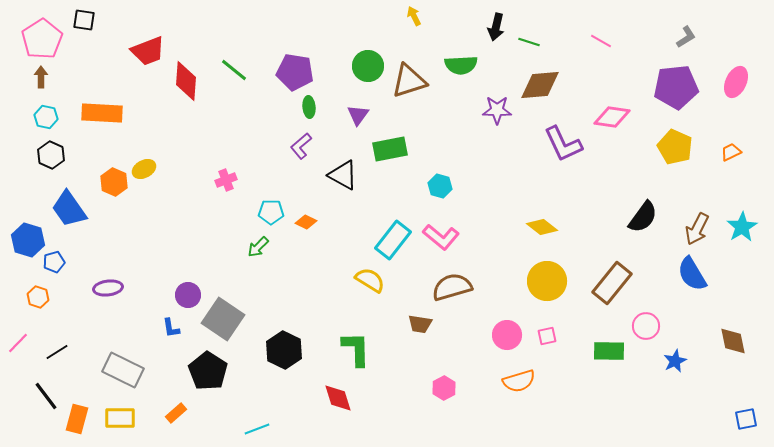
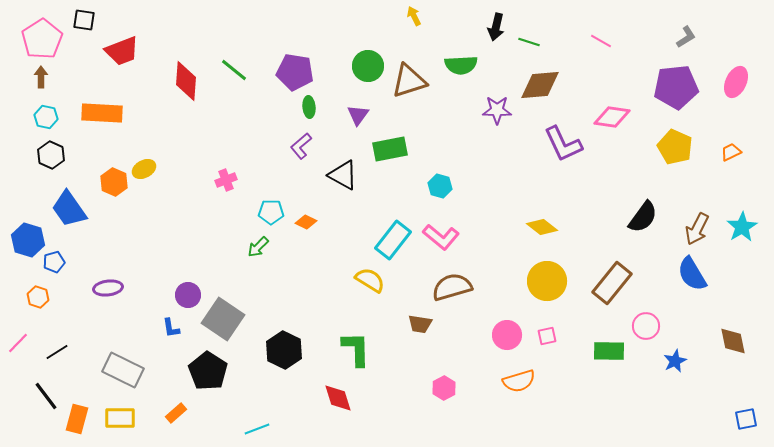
red trapezoid at (148, 51): moved 26 px left
